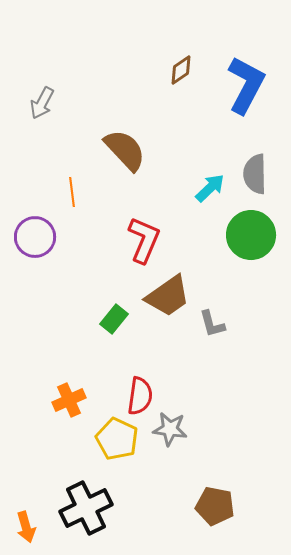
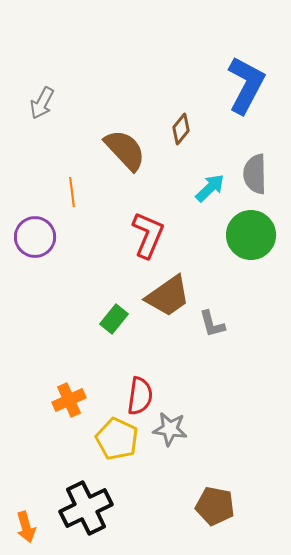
brown diamond: moved 59 px down; rotated 16 degrees counterclockwise
red L-shape: moved 4 px right, 5 px up
